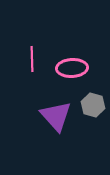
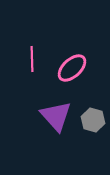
pink ellipse: rotated 40 degrees counterclockwise
gray hexagon: moved 15 px down
